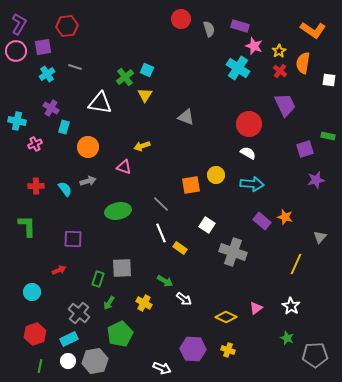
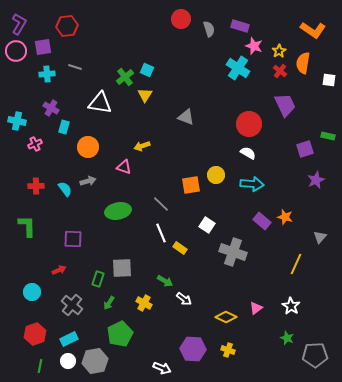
cyan cross at (47, 74): rotated 28 degrees clockwise
purple star at (316, 180): rotated 12 degrees counterclockwise
gray cross at (79, 313): moved 7 px left, 8 px up
